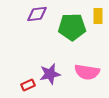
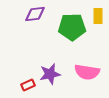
purple diamond: moved 2 px left
